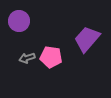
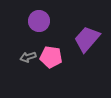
purple circle: moved 20 px right
gray arrow: moved 1 px right, 1 px up
